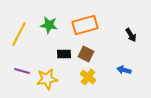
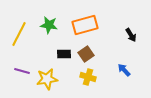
brown square: rotated 28 degrees clockwise
blue arrow: rotated 32 degrees clockwise
yellow cross: rotated 21 degrees counterclockwise
